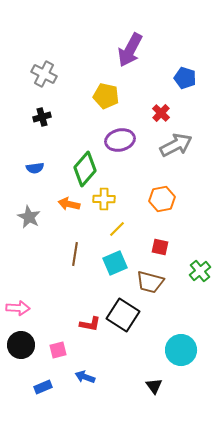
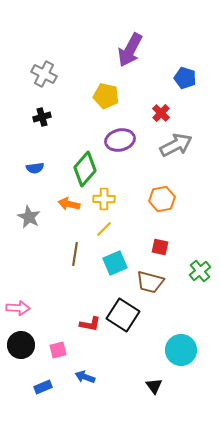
yellow line: moved 13 px left
